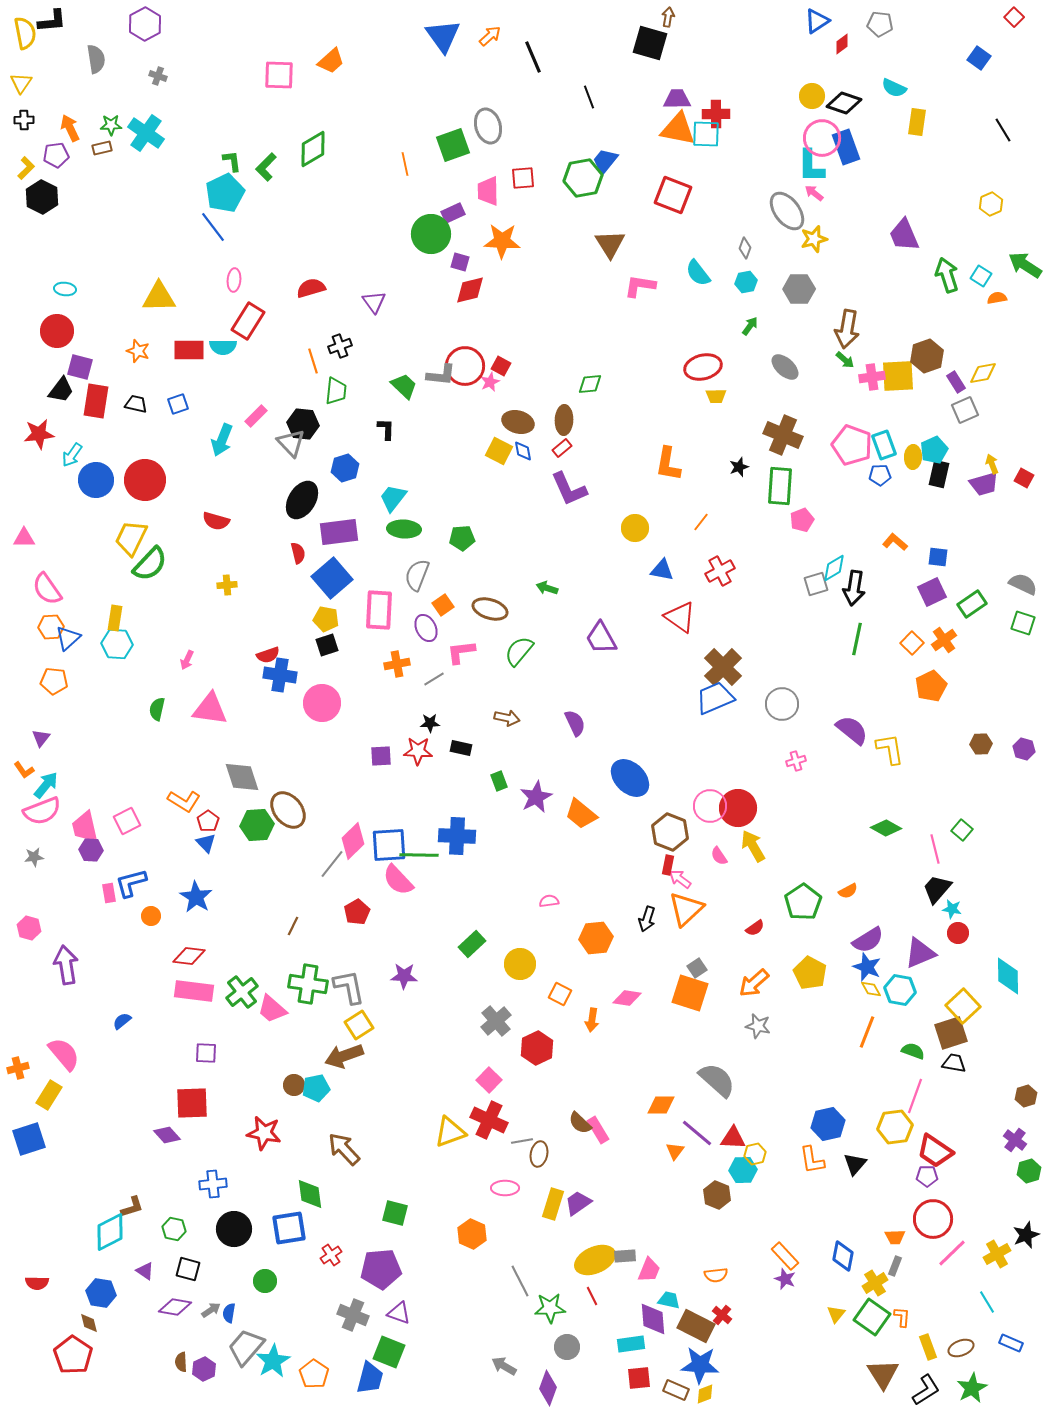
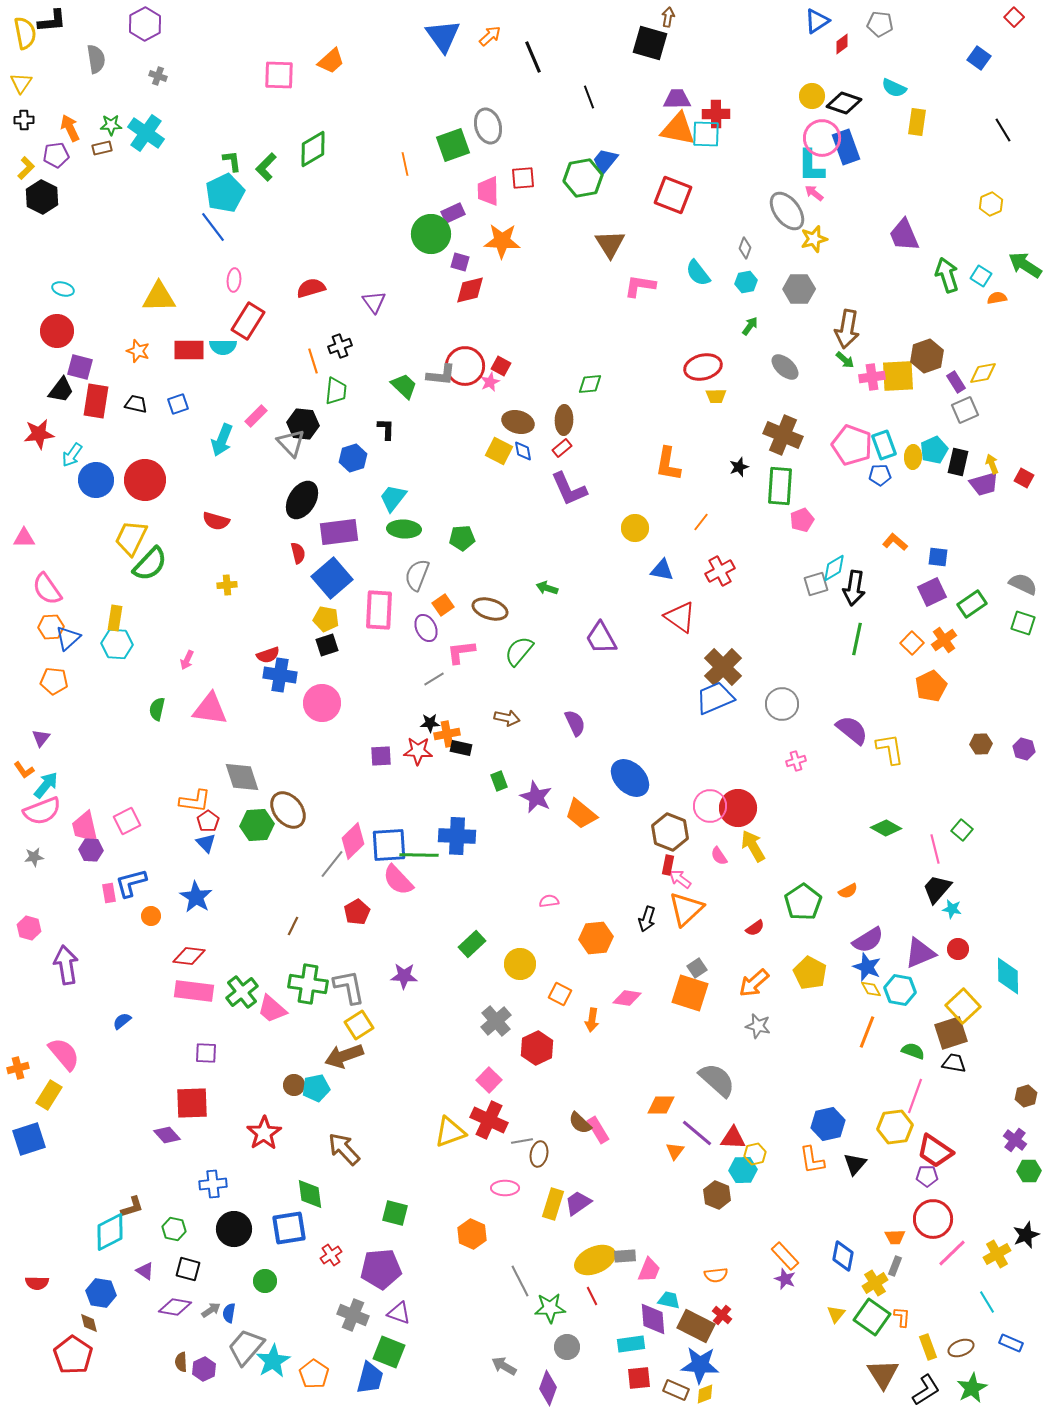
cyan ellipse at (65, 289): moved 2 px left; rotated 10 degrees clockwise
blue hexagon at (345, 468): moved 8 px right, 10 px up
black rectangle at (939, 474): moved 19 px right, 12 px up
orange cross at (397, 664): moved 50 px right, 70 px down
purple star at (536, 797): rotated 20 degrees counterclockwise
orange L-shape at (184, 801): moved 11 px right; rotated 24 degrees counterclockwise
red circle at (958, 933): moved 16 px down
red star at (264, 1133): rotated 28 degrees clockwise
green hexagon at (1029, 1171): rotated 15 degrees clockwise
